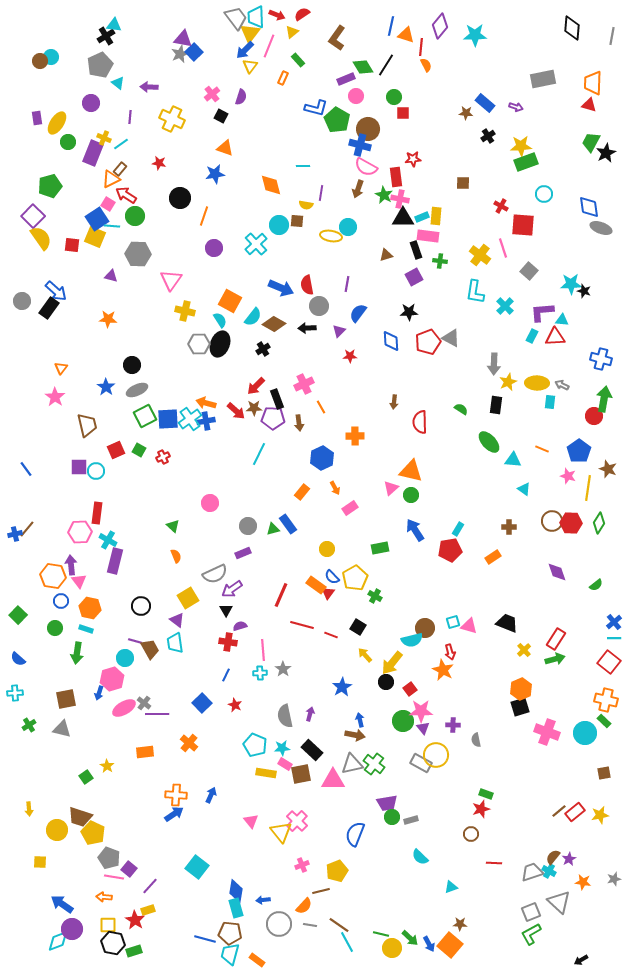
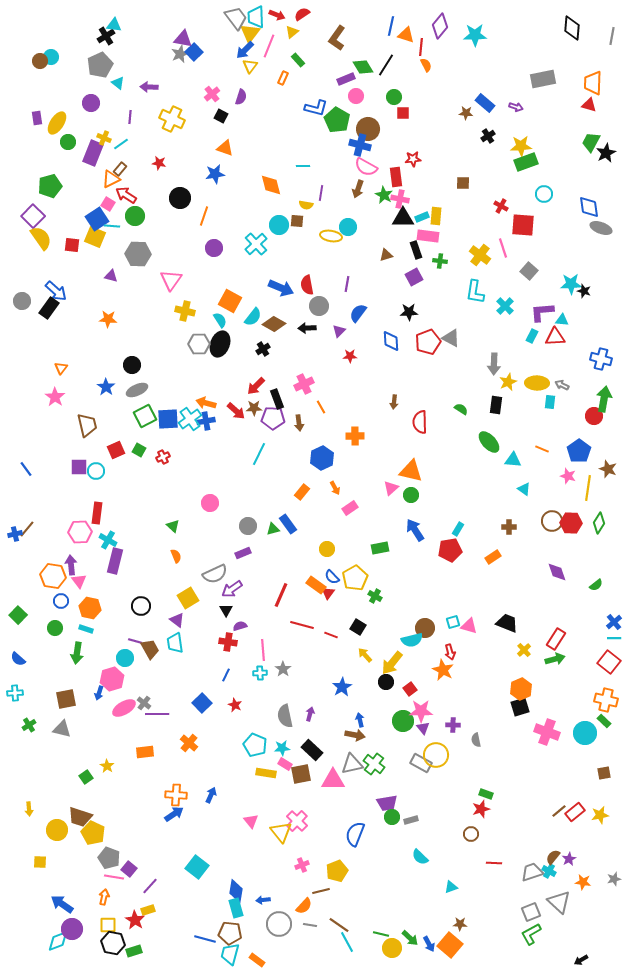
orange arrow at (104, 897): rotated 98 degrees clockwise
